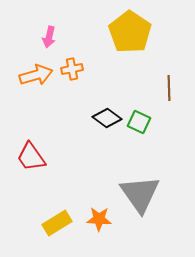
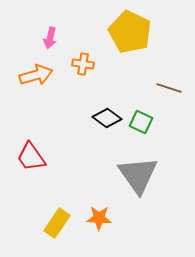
yellow pentagon: rotated 9 degrees counterclockwise
pink arrow: moved 1 px right, 1 px down
orange cross: moved 11 px right, 5 px up; rotated 20 degrees clockwise
brown line: rotated 70 degrees counterclockwise
green square: moved 2 px right
gray triangle: moved 2 px left, 19 px up
orange star: moved 1 px up
yellow rectangle: rotated 24 degrees counterclockwise
